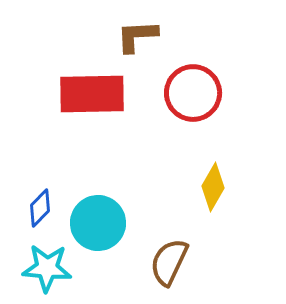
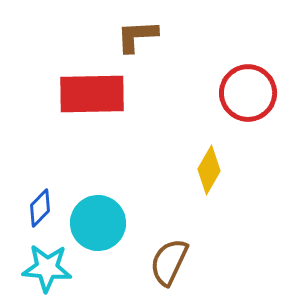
red circle: moved 55 px right
yellow diamond: moved 4 px left, 17 px up
